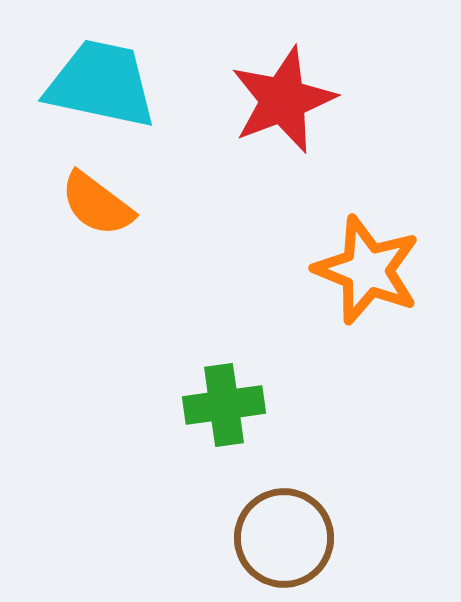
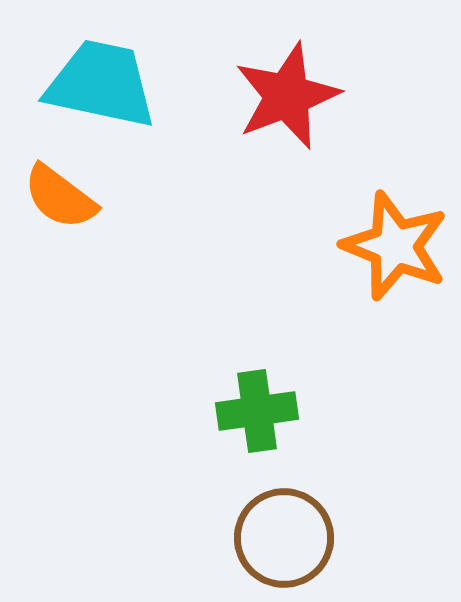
red star: moved 4 px right, 4 px up
orange semicircle: moved 37 px left, 7 px up
orange star: moved 28 px right, 24 px up
green cross: moved 33 px right, 6 px down
